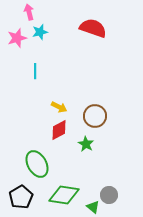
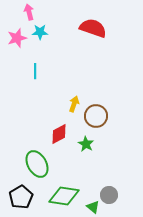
cyan star: rotated 14 degrees clockwise
yellow arrow: moved 15 px right, 3 px up; rotated 98 degrees counterclockwise
brown circle: moved 1 px right
red diamond: moved 4 px down
green diamond: moved 1 px down
